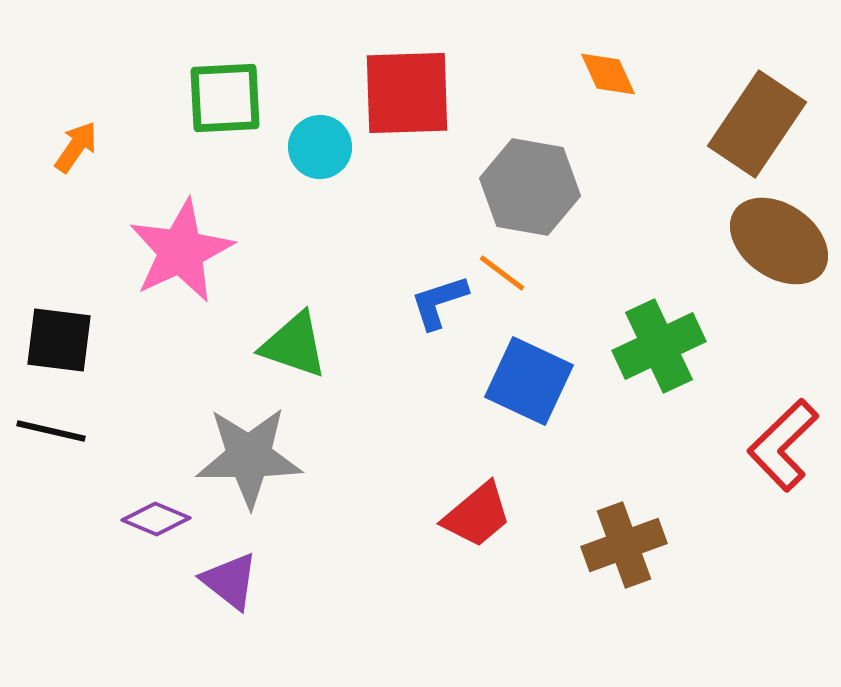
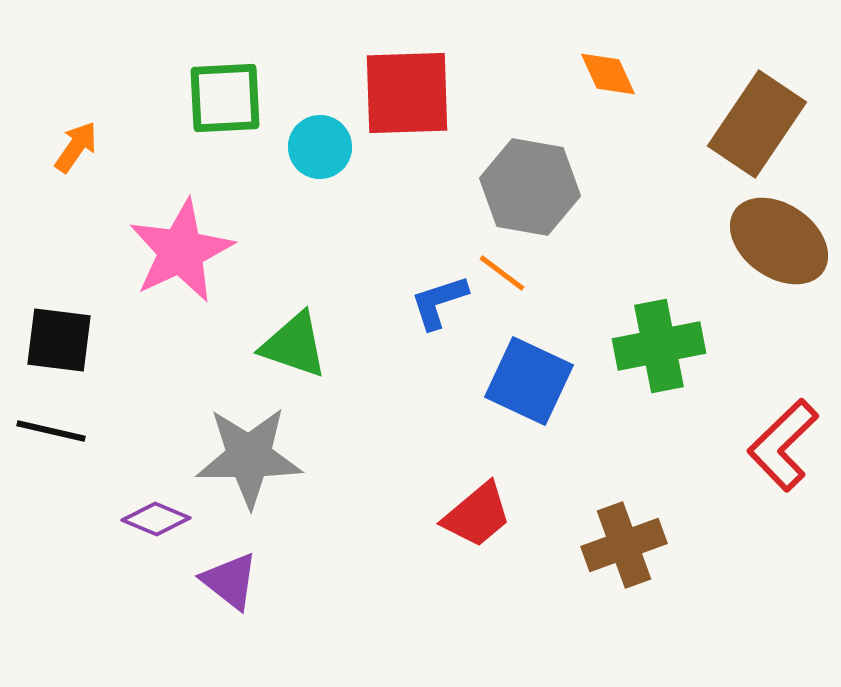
green cross: rotated 14 degrees clockwise
